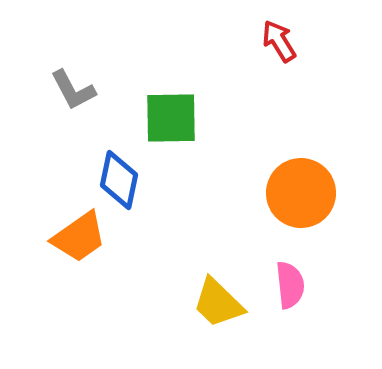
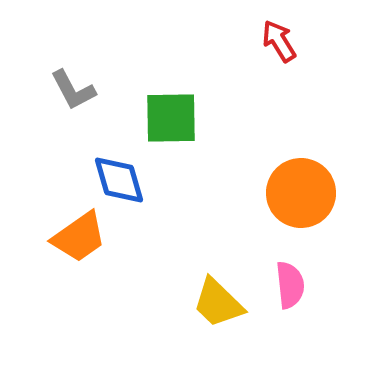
blue diamond: rotated 28 degrees counterclockwise
